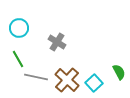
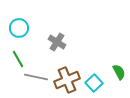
brown cross: rotated 25 degrees clockwise
